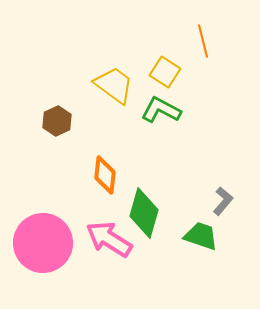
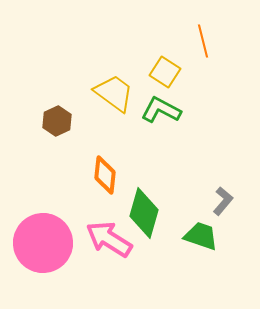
yellow trapezoid: moved 8 px down
